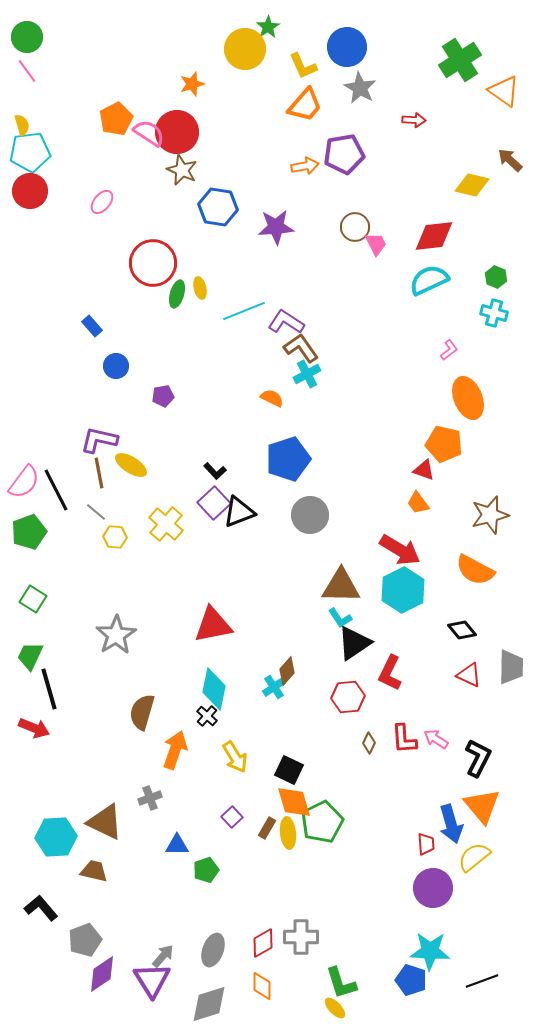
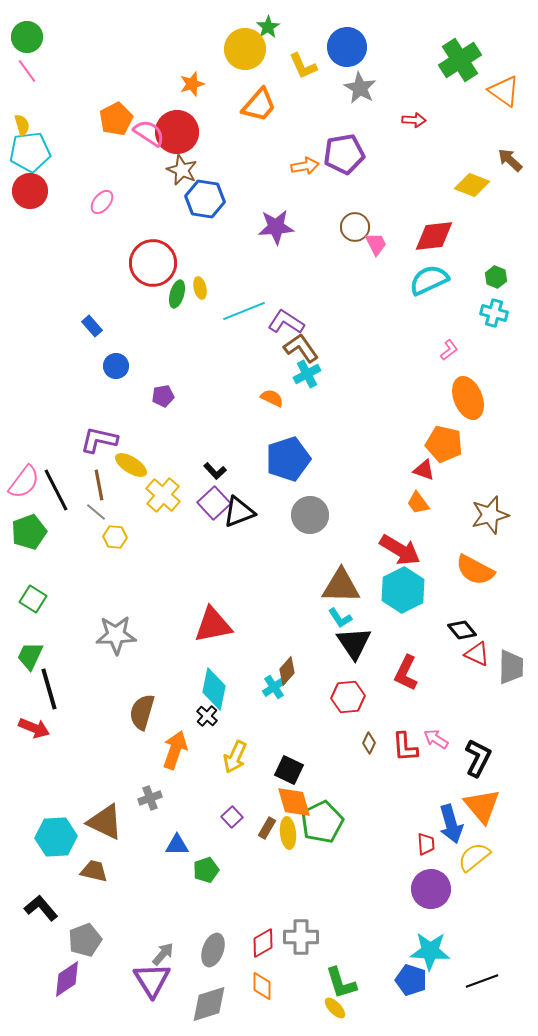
orange trapezoid at (305, 105): moved 46 px left
yellow diamond at (472, 185): rotated 8 degrees clockwise
blue hexagon at (218, 207): moved 13 px left, 8 px up
brown line at (99, 473): moved 12 px down
yellow cross at (166, 524): moved 3 px left, 29 px up
gray star at (116, 635): rotated 30 degrees clockwise
black triangle at (354, 643): rotated 30 degrees counterclockwise
red L-shape at (390, 673): moved 16 px right
red triangle at (469, 675): moved 8 px right, 21 px up
red L-shape at (404, 739): moved 1 px right, 8 px down
yellow arrow at (235, 757): rotated 56 degrees clockwise
purple circle at (433, 888): moved 2 px left, 1 px down
gray arrow at (163, 956): moved 2 px up
purple diamond at (102, 974): moved 35 px left, 5 px down
